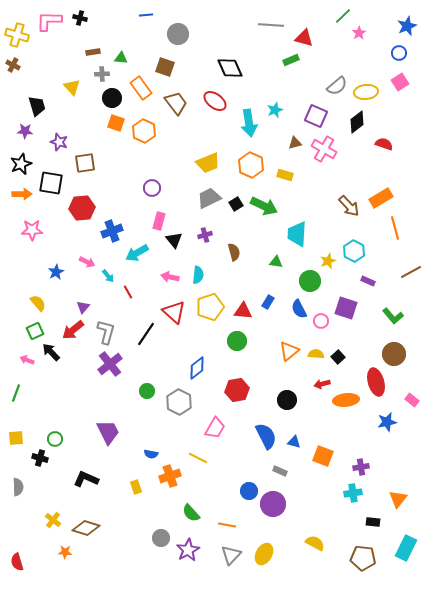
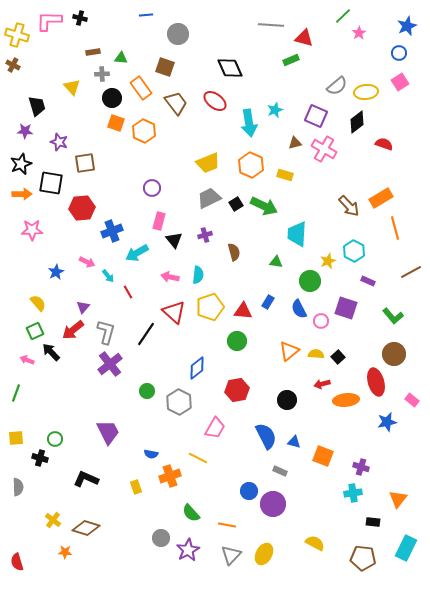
purple cross at (361, 467): rotated 28 degrees clockwise
